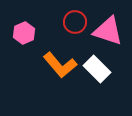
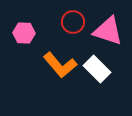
red circle: moved 2 px left
pink hexagon: rotated 25 degrees clockwise
